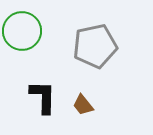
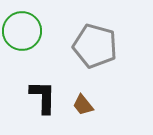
gray pentagon: rotated 27 degrees clockwise
